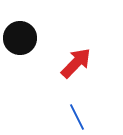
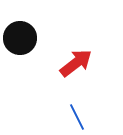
red arrow: rotated 8 degrees clockwise
